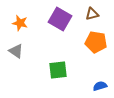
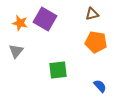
purple square: moved 15 px left
gray triangle: rotated 35 degrees clockwise
blue semicircle: rotated 64 degrees clockwise
